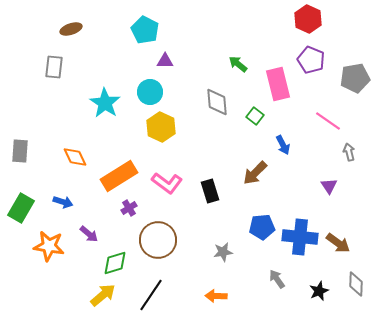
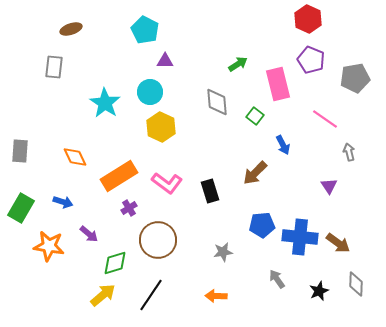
green arrow at (238, 64): rotated 108 degrees clockwise
pink line at (328, 121): moved 3 px left, 2 px up
blue pentagon at (262, 227): moved 2 px up
